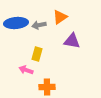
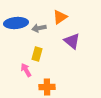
gray arrow: moved 3 px down
purple triangle: rotated 30 degrees clockwise
pink arrow: rotated 40 degrees clockwise
